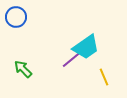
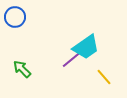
blue circle: moved 1 px left
green arrow: moved 1 px left
yellow line: rotated 18 degrees counterclockwise
